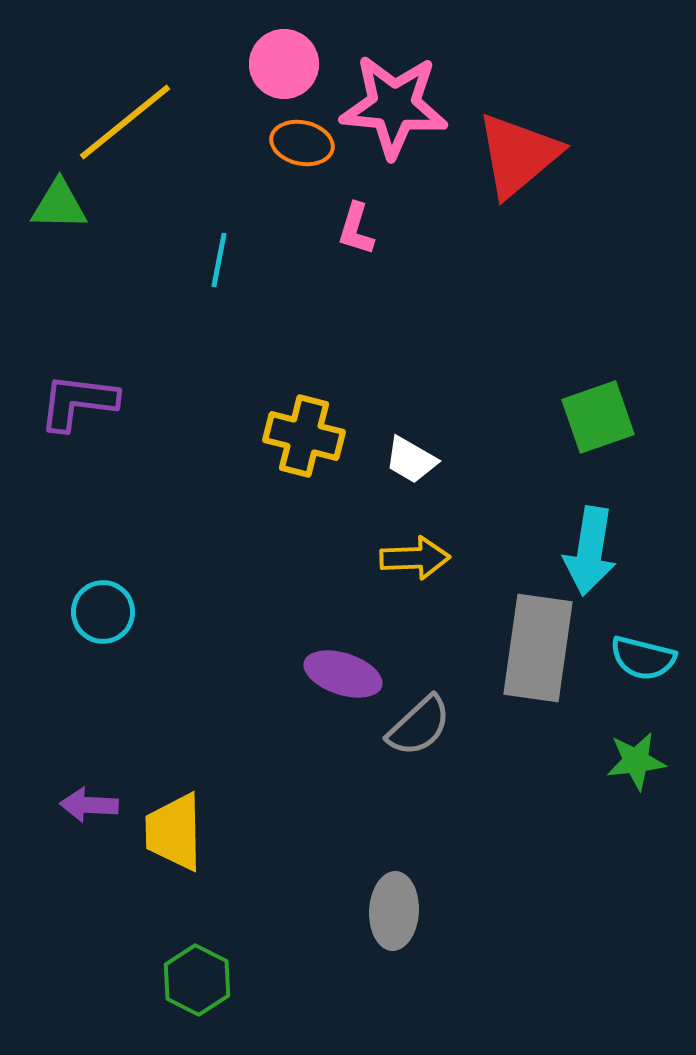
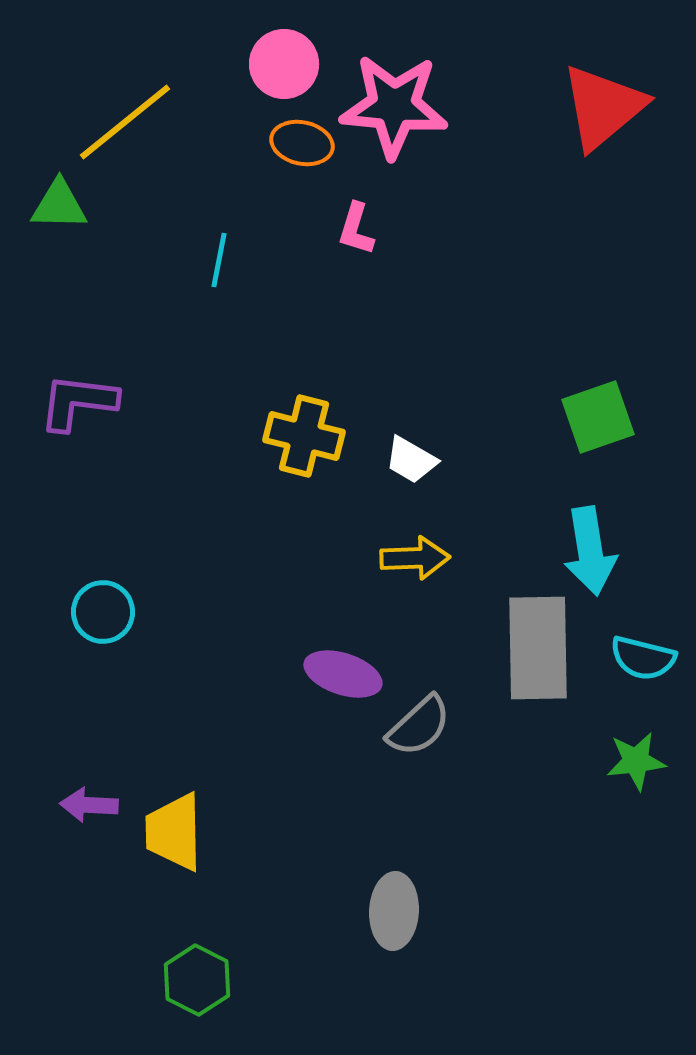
red triangle: moved 85 px right, 48 px up
cyan arrow: rotated 18 degrees counterclockwise
gray rectangle: rotated 9 degrees counterclockwise
